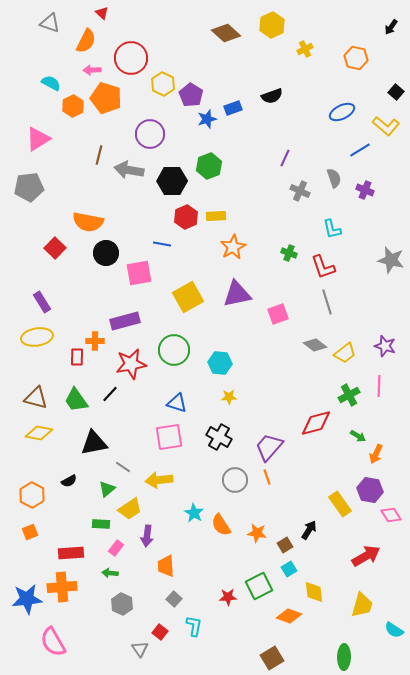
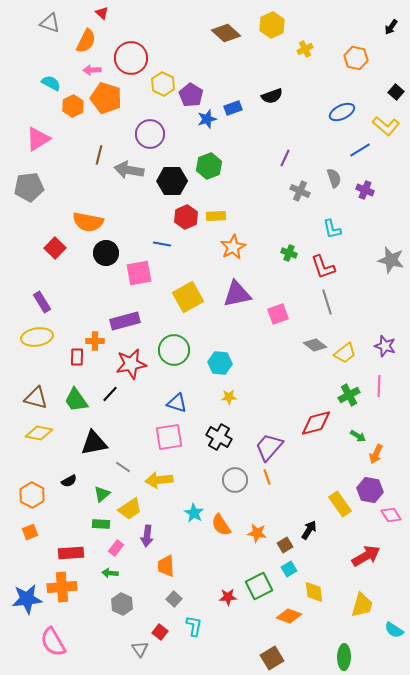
green triangle at (107, 489): moved 5 px left, 5 px down
